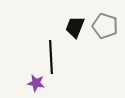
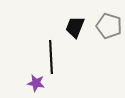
gray pentagon: moved 4 px right
